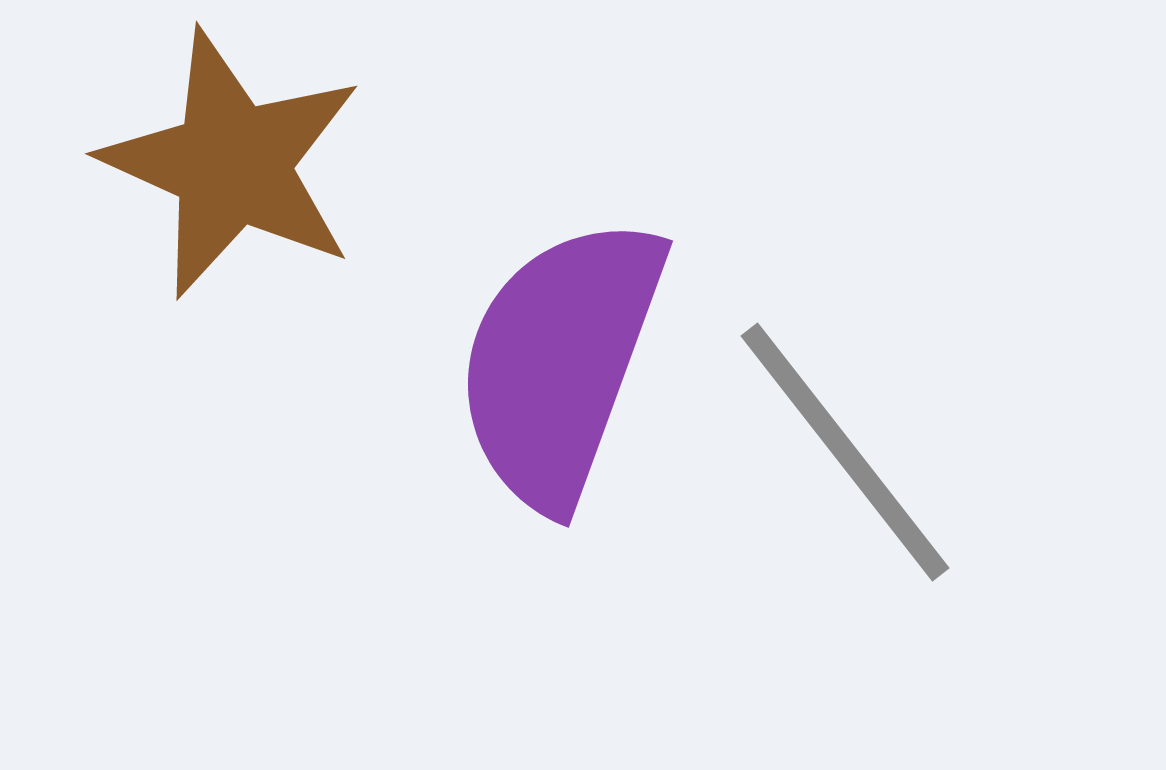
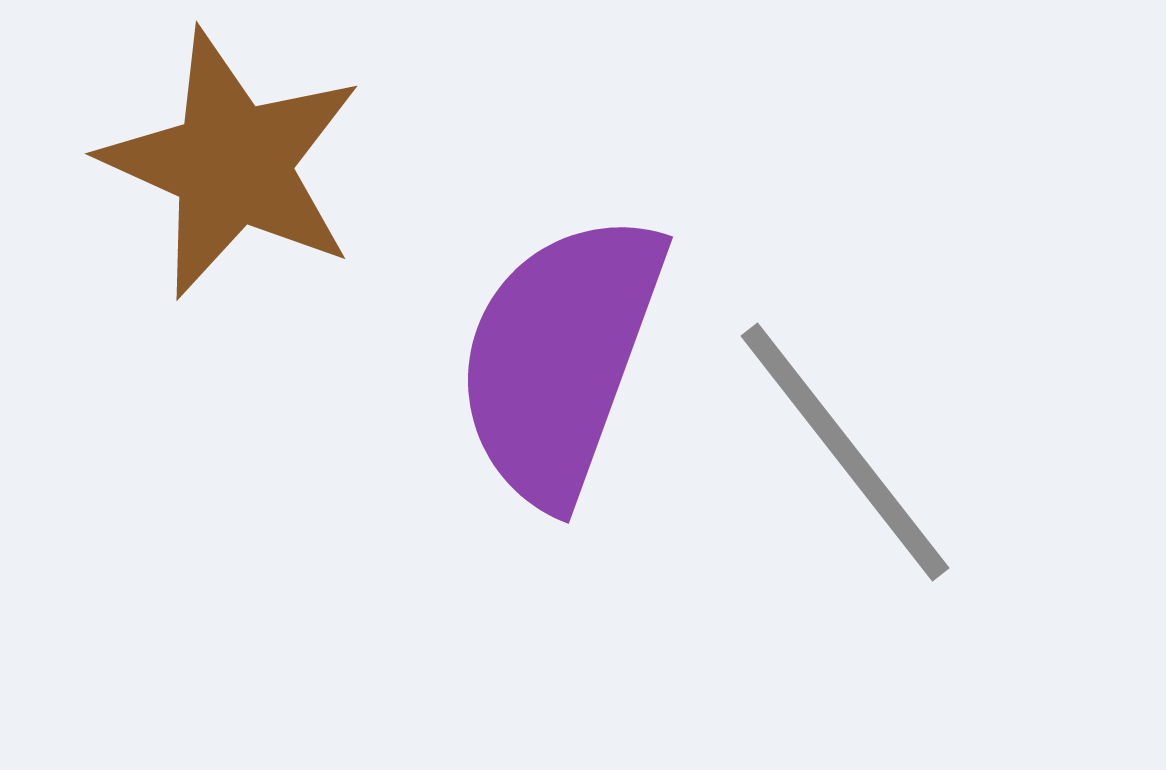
purple semicircle: moved 4 px up
